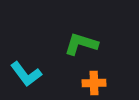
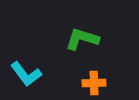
green L-shape: moved 1 px right, 5 px up
